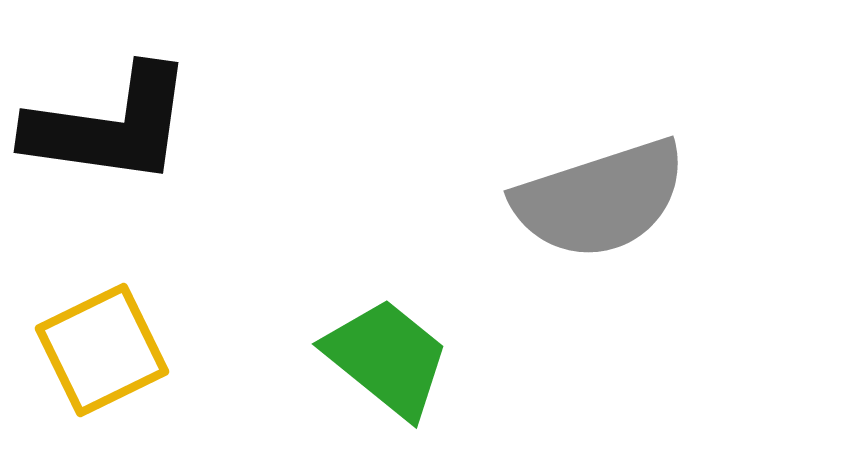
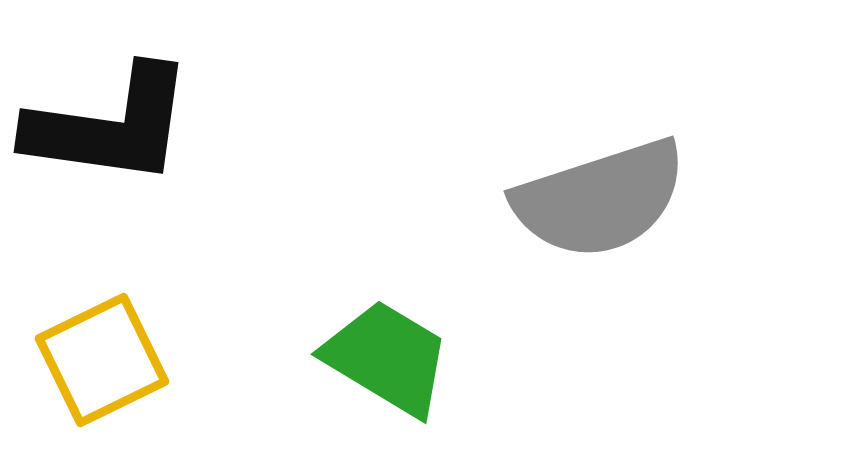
yellow square: moved 10 px down
green trapezoid: rotated 8 degrees counterclockwise
